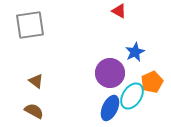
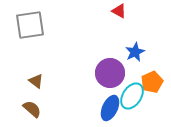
brown semicircle: moved 2 px left, 2 px up; rotated 12 degrees clockwise
